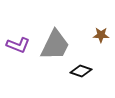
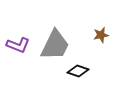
brown star: rotated 14 degrees counterclockwise
black diamond: moved 3 px left
